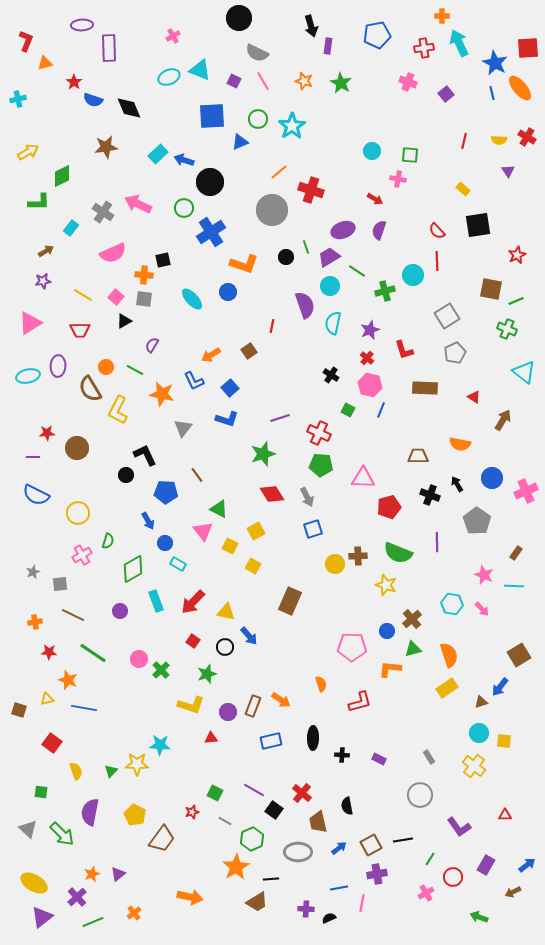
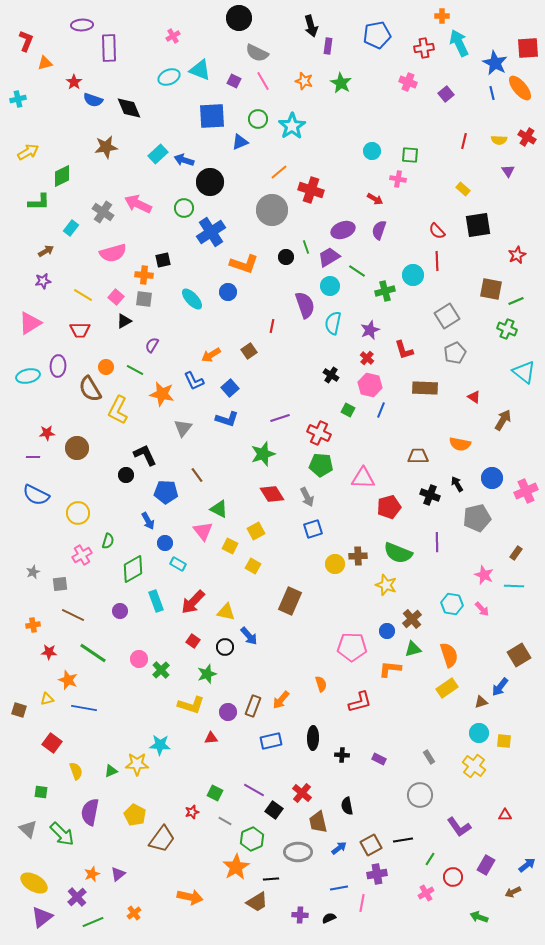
pink semicircle at (113, 253): rotated 8 degrees clockwise
gray pentagon at (477, 521): moved 3 px up; rotated 24 degrees clockwise
orange cross at (35, 622): moved 2 px left, 3 px down
orange arrow at (281, 700): rotated 96 degrees clockwise
green triangle at (111, 771): rotated 24 degrees clockwise
purple cross at (306, 909): moved 6 px left, 6 px down
